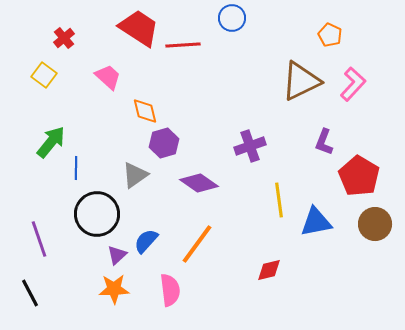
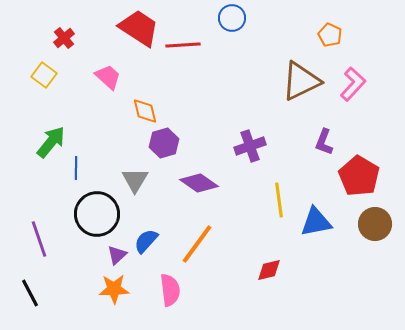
gray triangle: moved 5 px down; rotated 24 degrees counterclockwise
